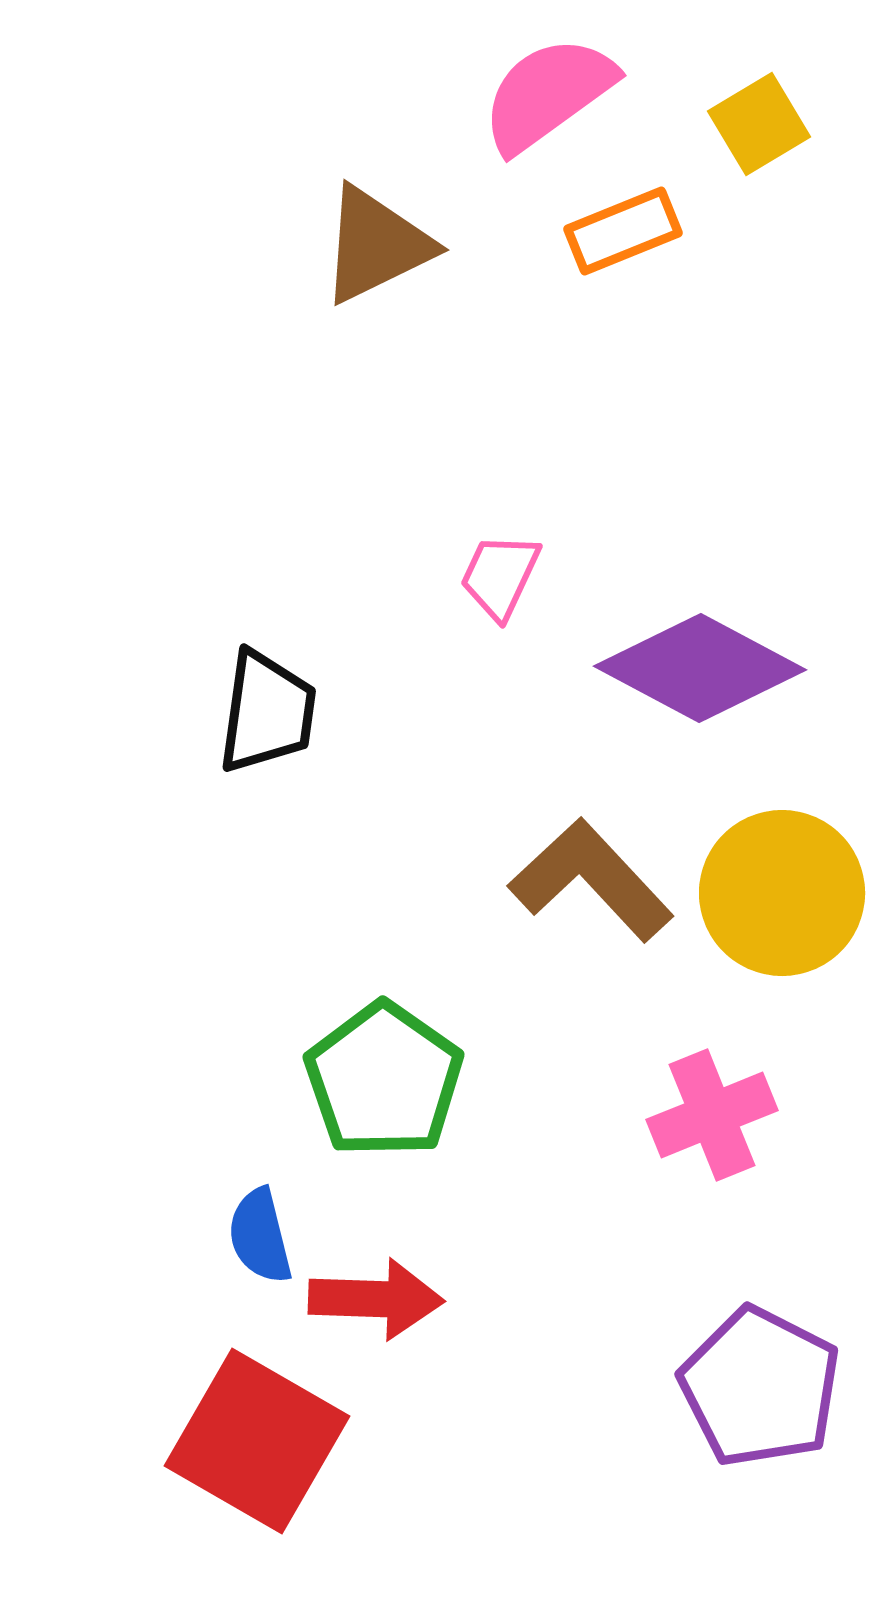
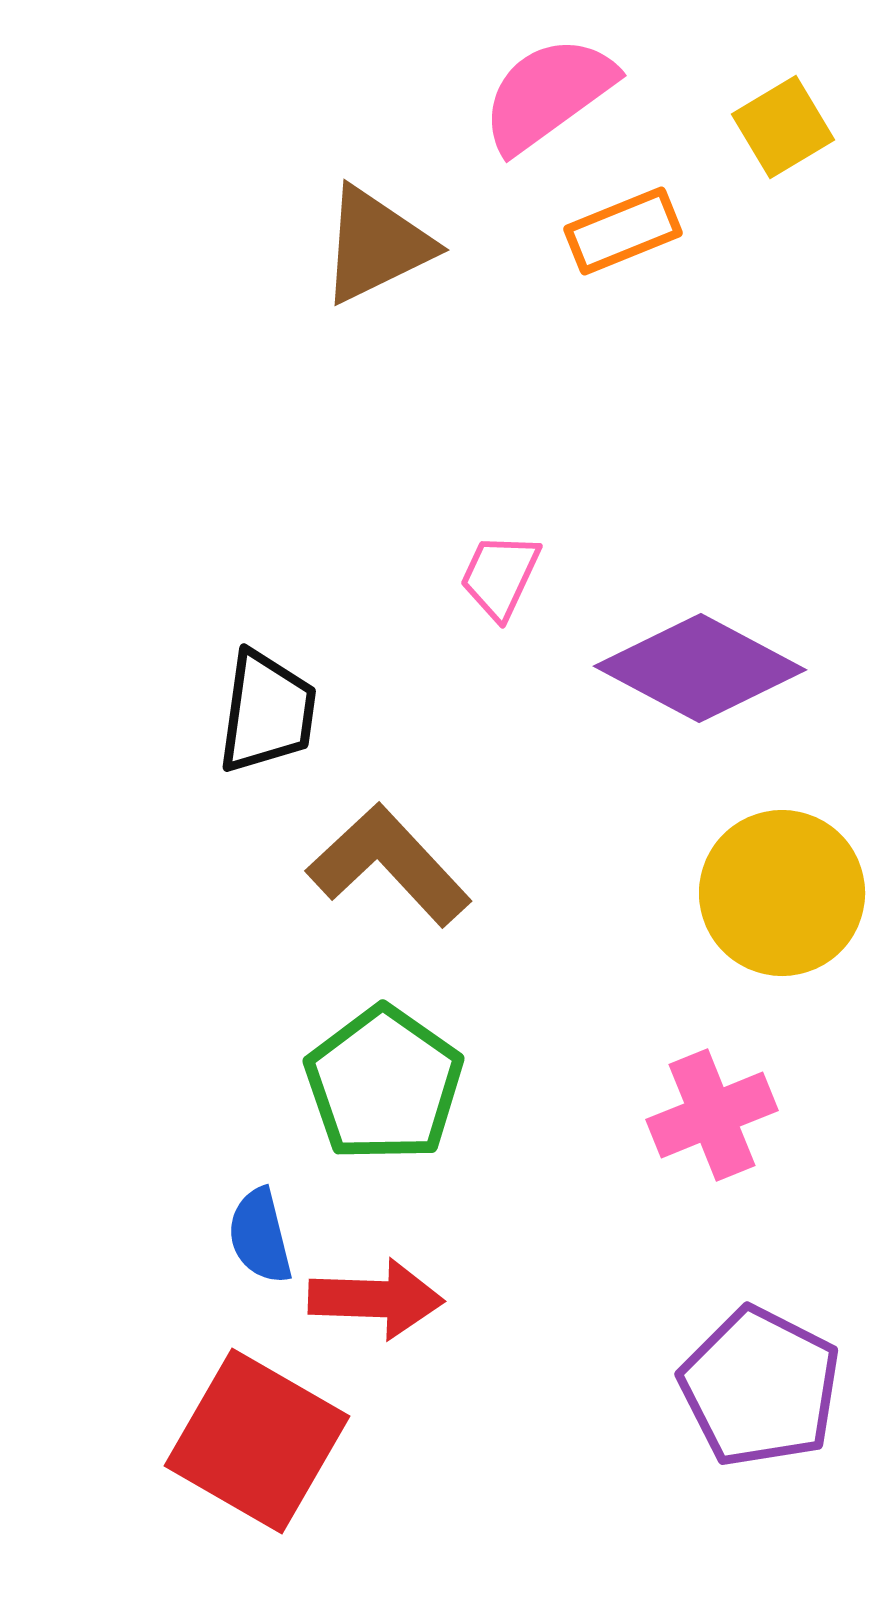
yellow square: moved 24 px right, 3 px down
brown L-shape: moved 202 px left, 15 px up
green pentagon: moved 4 px down
